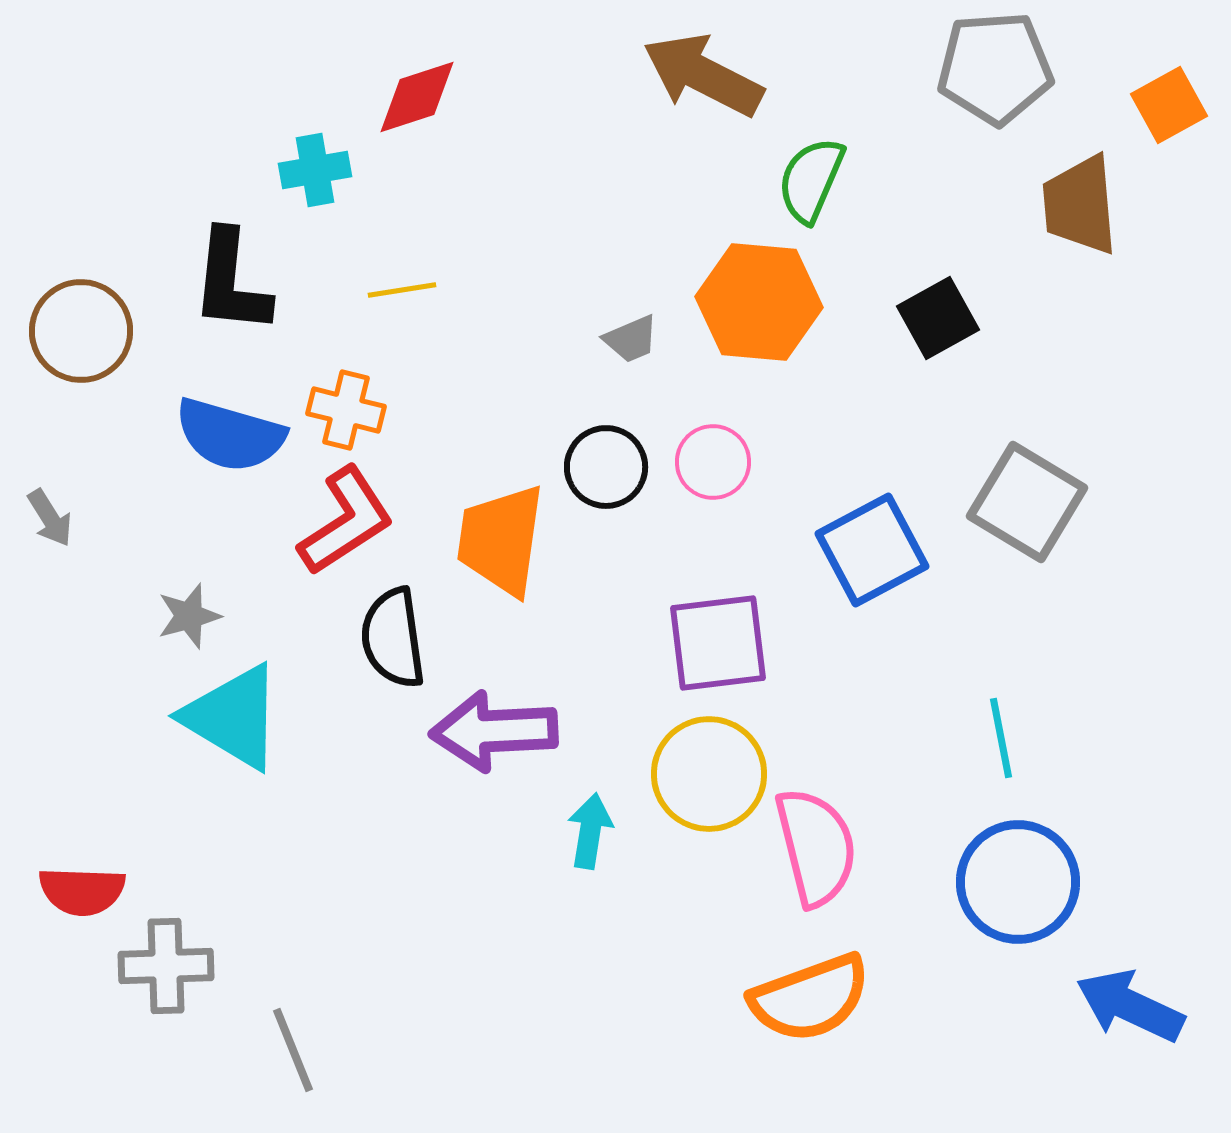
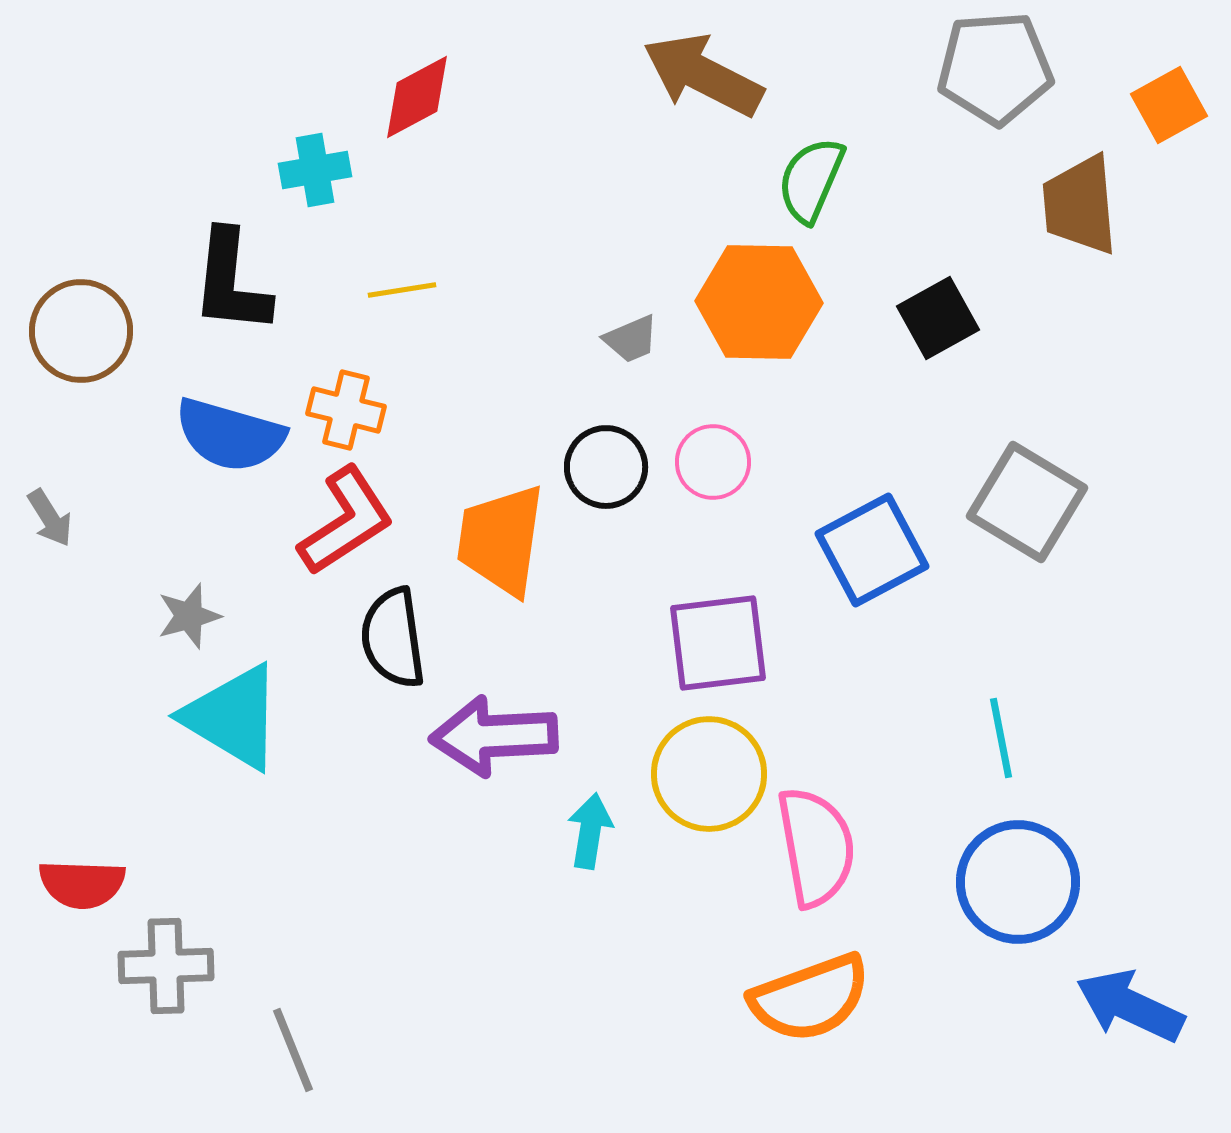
red diamond: rotated 10 degrees counterclockwise
orange hexagon: rotated 4 degrees counterclockwise
purple arrow: moved 5 px down
pink semicircle: rotated 4 degrees clockwise
red semicircle: moved 7 px up
